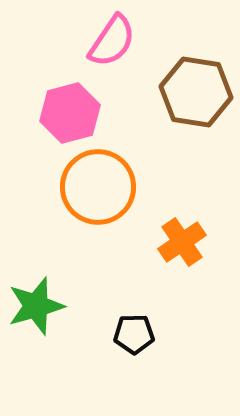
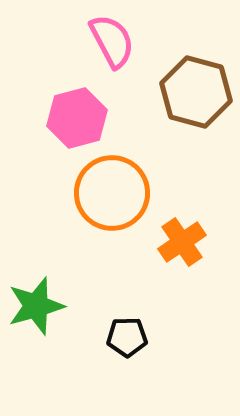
pink semicircle: rotated 62 degrees counterclockwise
brown hexagon: rotated 6 degrees clockwise
pink hexagon: moved 7 px right, 5 px down
orange circle: moved 14 px right, 6 px down
black pentagon: moved 7 px left, 3 px down
